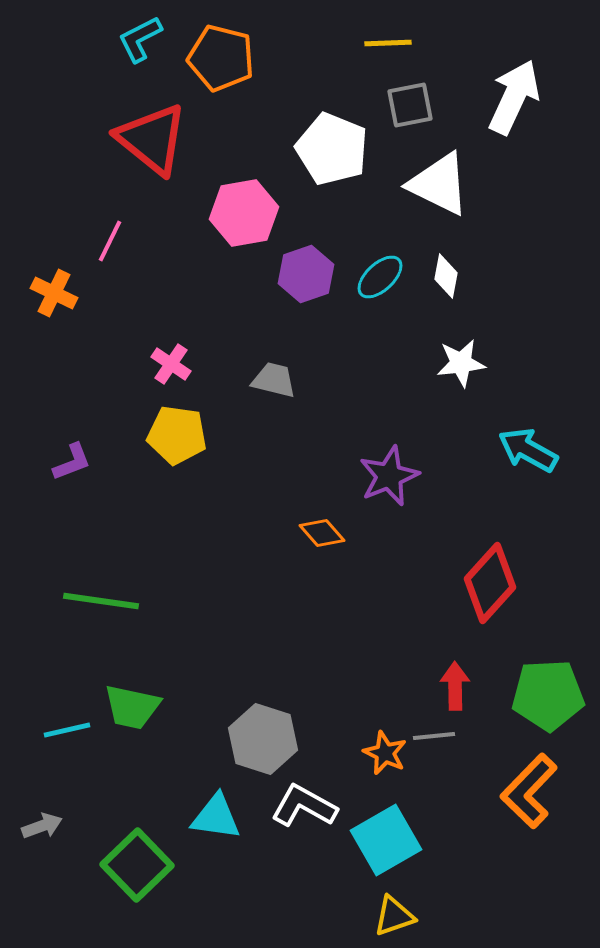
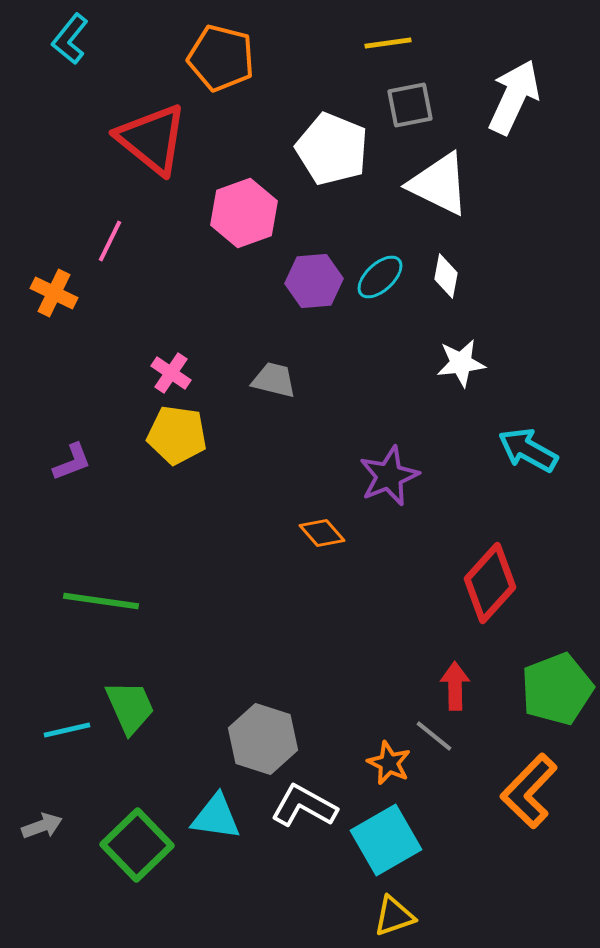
cyan L-shape: moved 70 px left; rotated 24 degrees counterclockwise
yellow line: rotated 6 degrees counterclockwise
pink hexagon: rotated 10 degrees counterclockwise
purple hexagon: moved 8 px right, 7 px down; rotated 14 degrees clockwise
pink cross: moved 9 px down
green pentagon: moved 9 px right, 6 px up; rotated 18 degrees counterclockwise
green trapezoid: moved 2 px left; rotated 126 degrees counterclockwise
gray line: rotated 45 degrees clockwise
orange star: moved 4 px right, 10 px down
green square: moved 20 px up
